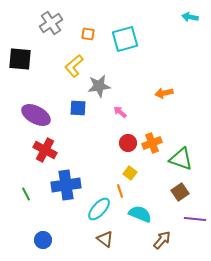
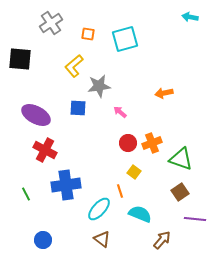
yellow square: moved 4 px right, 1 px up
brown triangle: moved 3 px left
